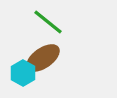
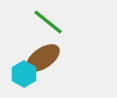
cyan hexagon: moved 1 px right, 1 px down
